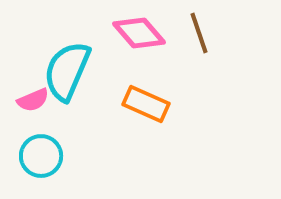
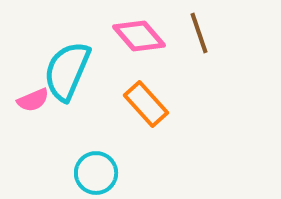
pink diamond: moved 3 px down
orange rectangle: rotated 24 degrees clockwise
cyan circle: moved 55 px right, 17 px down
